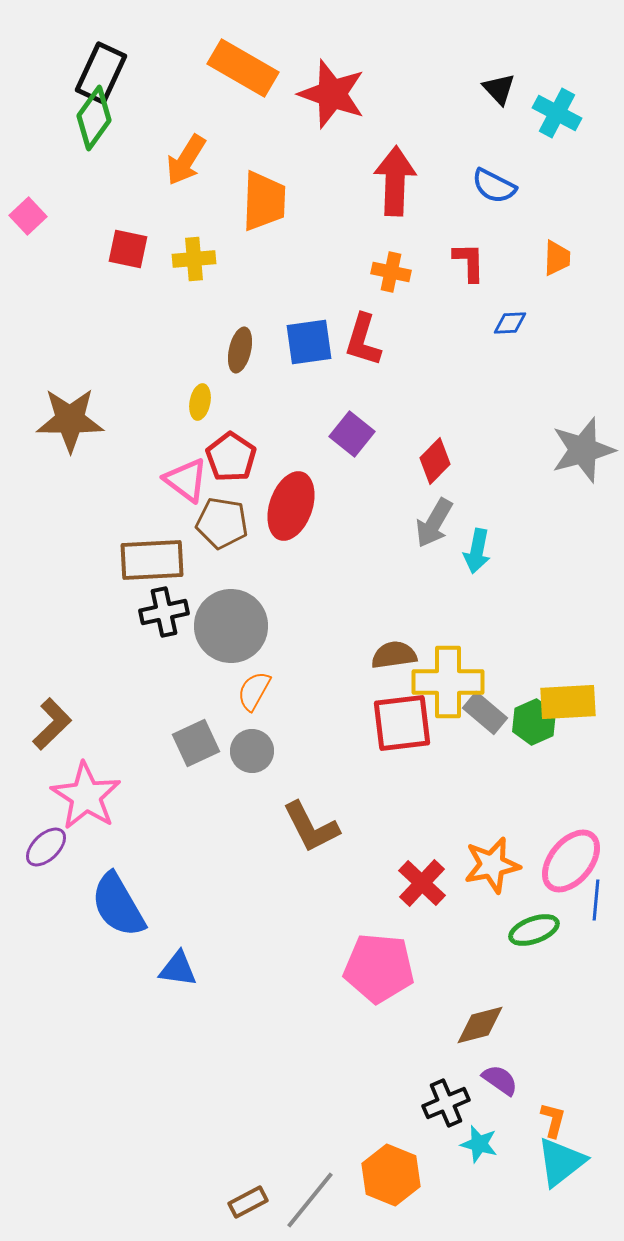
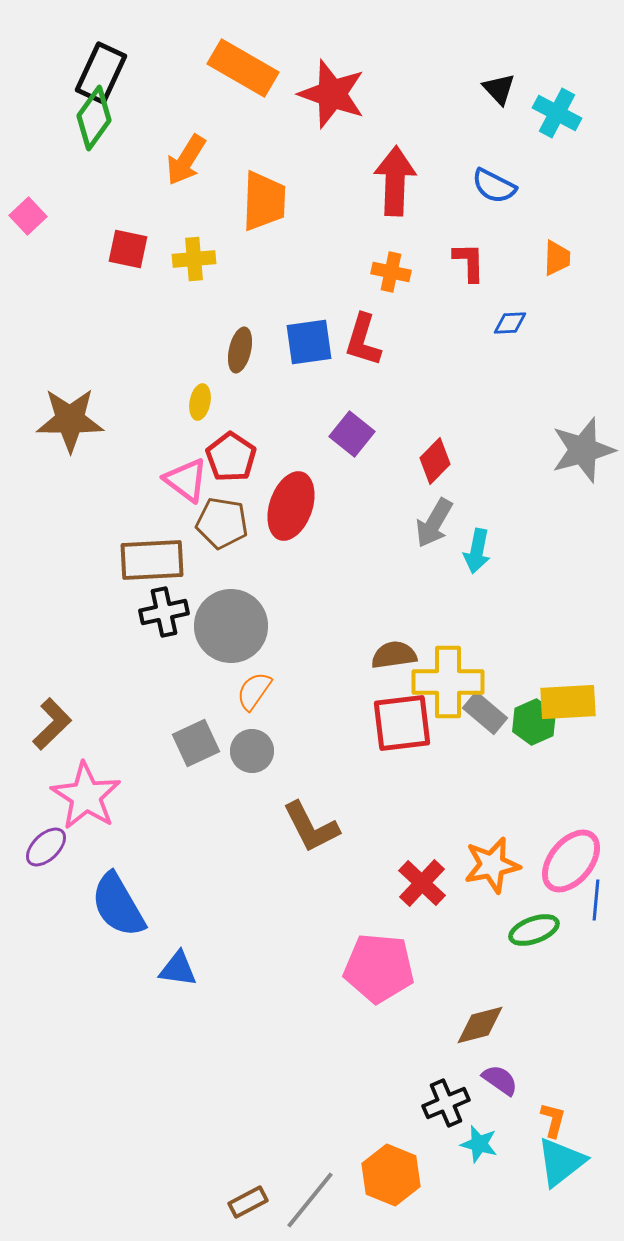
orange semicircle at (254, 691): rotated 6 degrees clockwise
